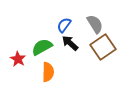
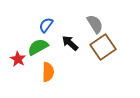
blue semicircle: moved 18 px left
green semicircle: moved 4 px left
